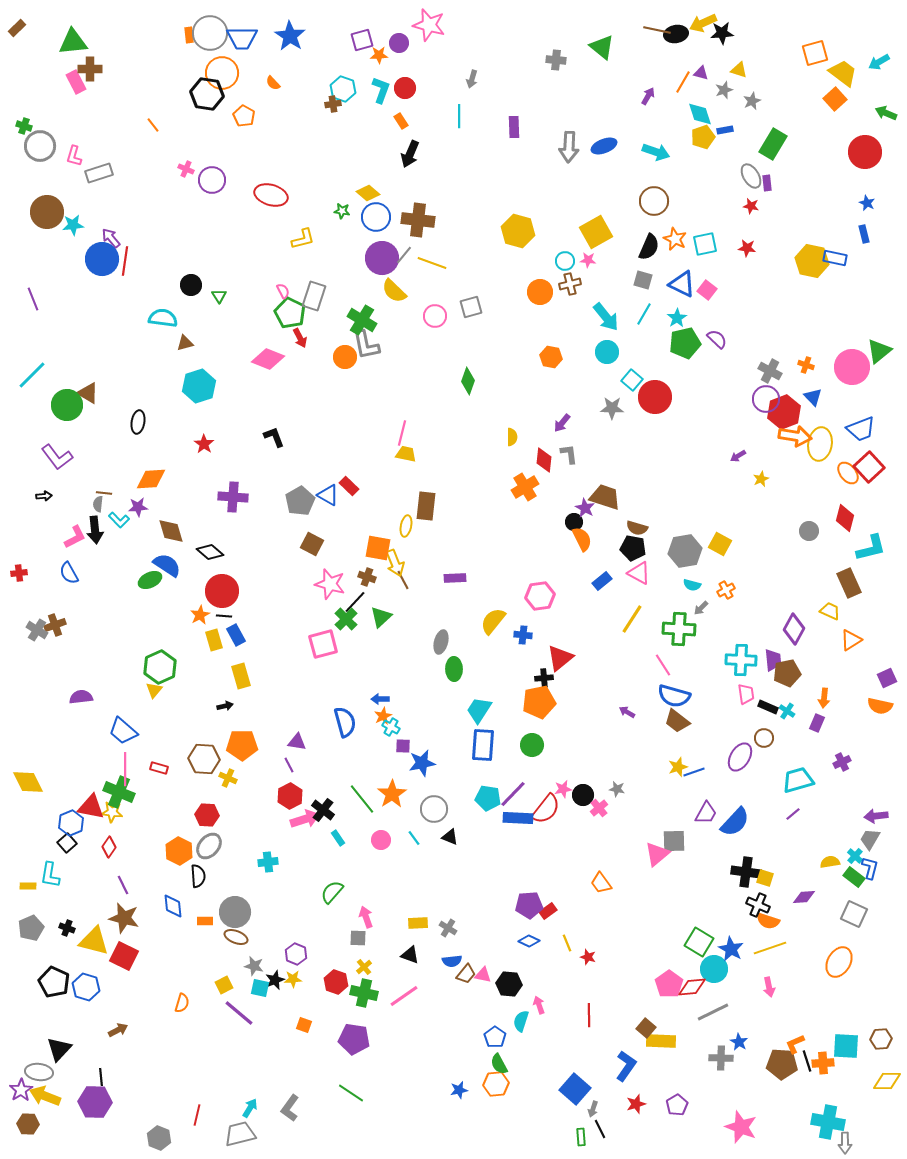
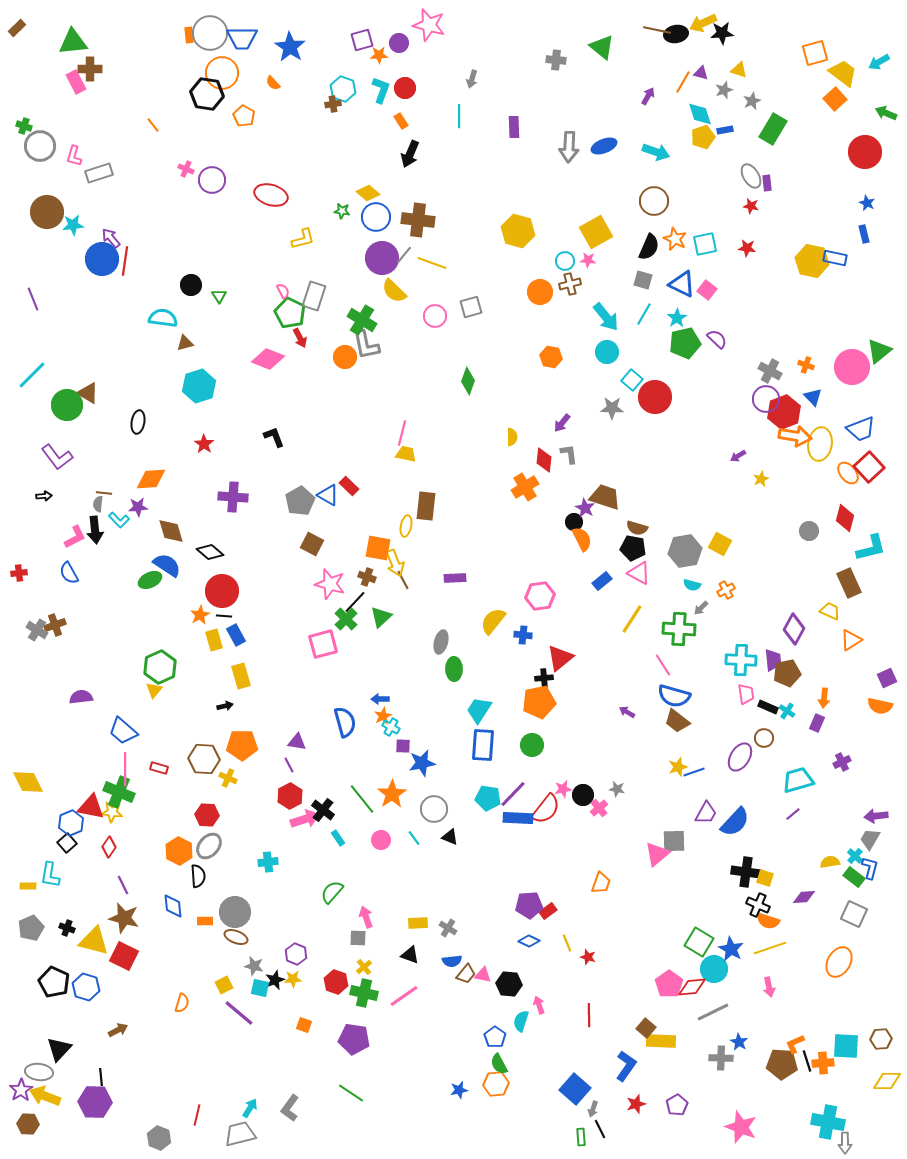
blue star at (290, 36): moved 11 px down
green rectangle at (773, 144): moved 15 px up
orange trapezoid at (601, 883): rotated 125 degrees counterclockwise
